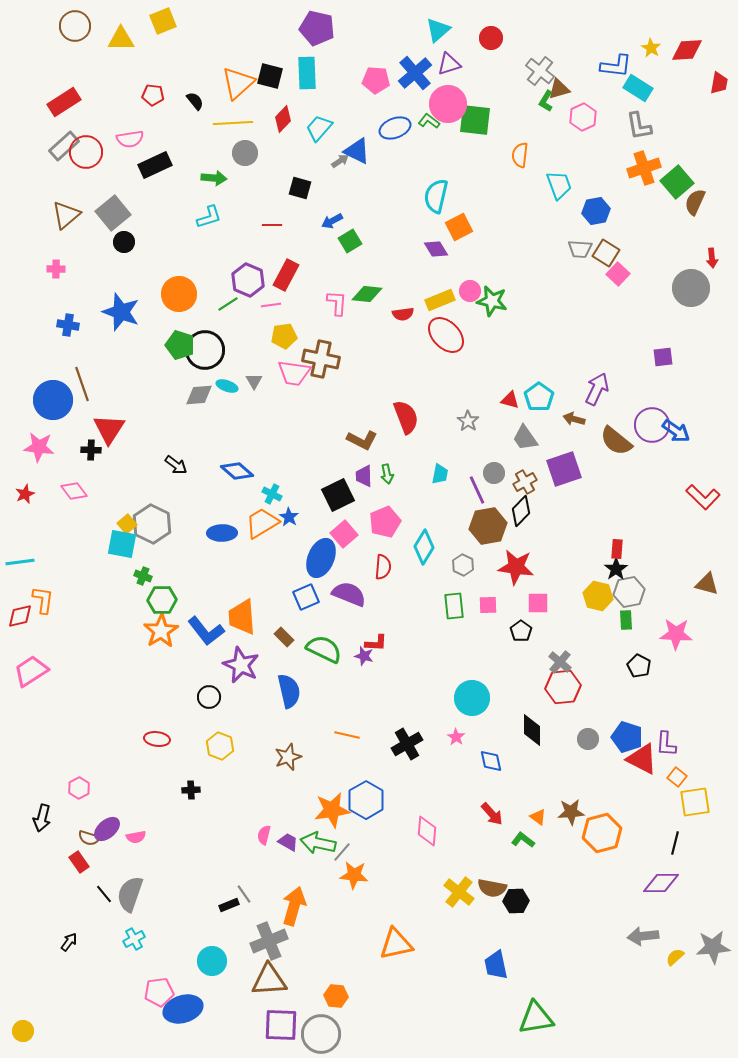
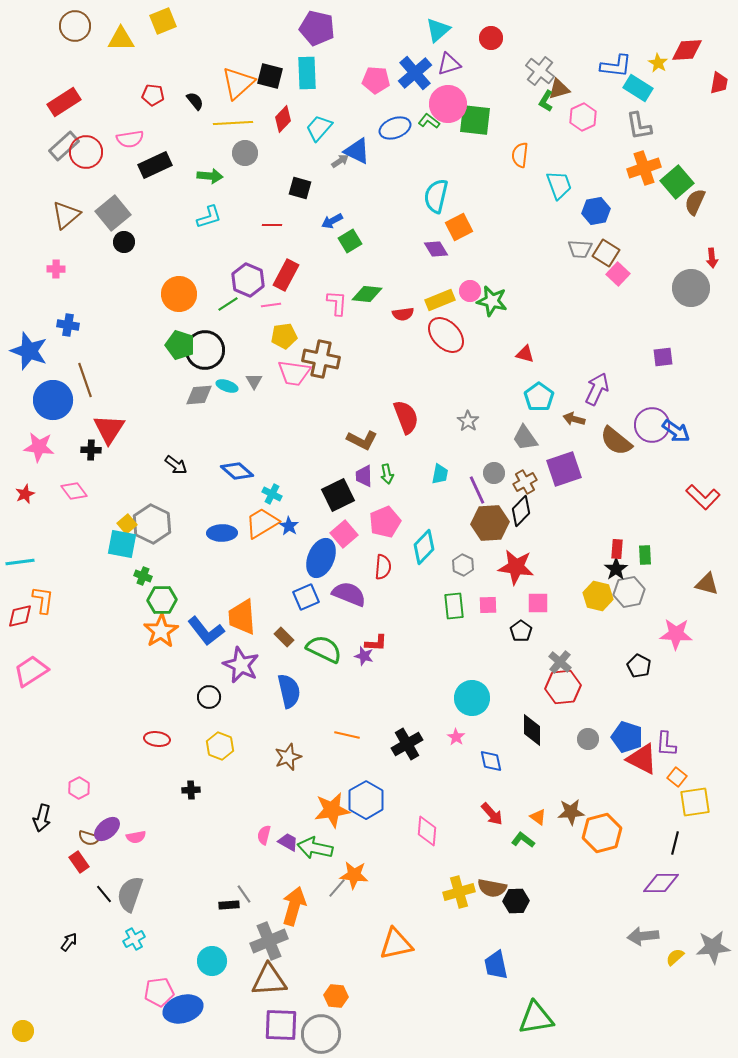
yellow star at (651, 48): moved 7 px right, 15 px down
green arrow at (214, 178): moved 4 px left, 2 px up
blue star at (121, 312): moved 92 px left, 39 px down
brown line at (82, 384): moved 3 px right, 4 px up
red triangle at (510, 400): moved 15 px right, 46 px up
blue star at (289, 517): moved 9 px down
brown hexagon at (488, 526): moved 2 px right, 3 px up; rotated 6 degrees clockwise
cyan diamond at (424, 547): rotated 12 degrees clockwise
green rectangle at (626, 620): moved 19 px right, 65 px up
green arrow at (318, 843): moved 3 px left, 5 px down
gray line at (342, 852): moved 5 px left, 36 px down
yellow cross at (459, 892): rotated 36 degrees clockwise
black rectangle at (229, 905): rotated 18 degrees clockwise
